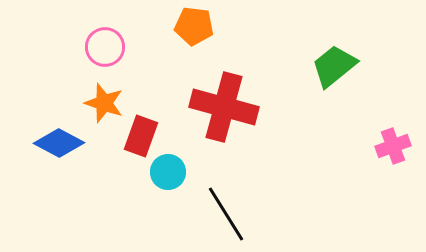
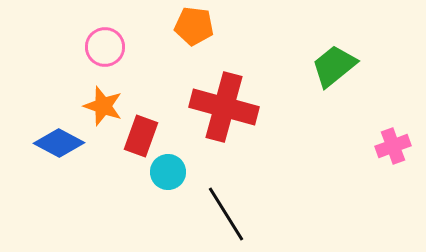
orange star: moved 1 px left, 3 px down
